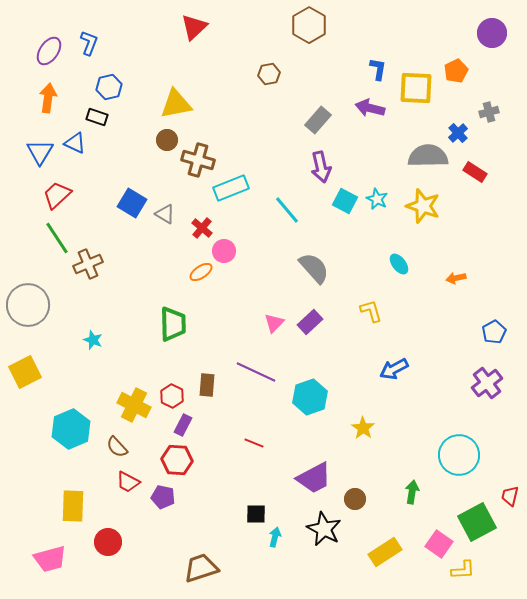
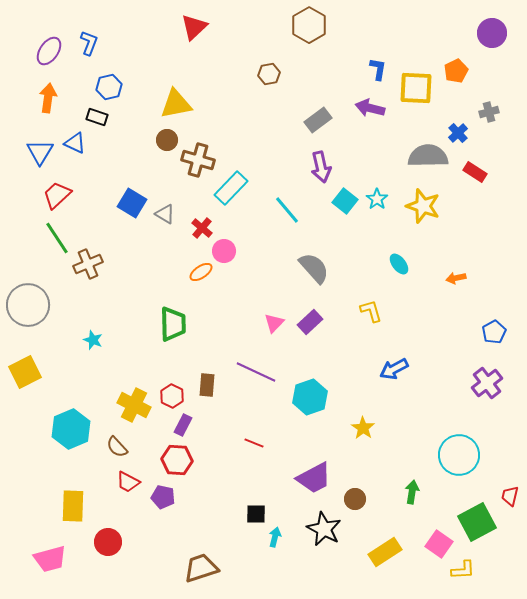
gray rectangle at (318, 120): rotated 12 degrees clockwise
cyan rectangle at (231, 188): rotated 24 degrees counterclockwise
cyan star at (377, 199): rotated 10 degrees clockwise
cyan square at (345, 201): rotated 10 degrees clockwise
